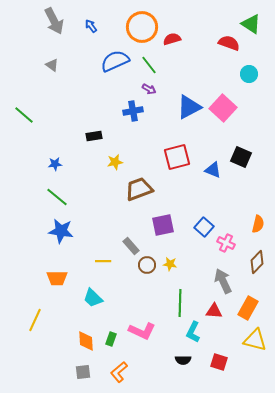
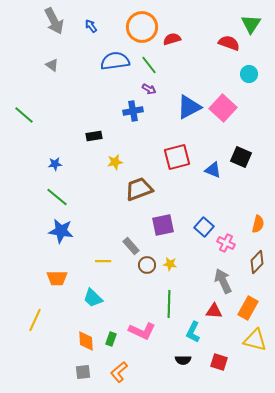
green triangle at (251, 24): rotated 30 degrees clockwise
blue semicircle at (115, 61): rotated 16 degrees clockwise
green line at (180, 303): moved 11 px left, 1 px down
